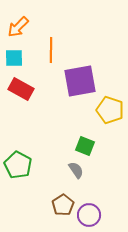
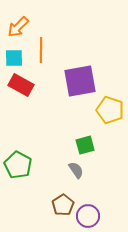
orange line: moved 10 px left
red rectangle: moved 4 px up
green square: moved 1 px up; rotated 36 degrees counterclockwise
purple circle: moved 1 px left, 1 px down
